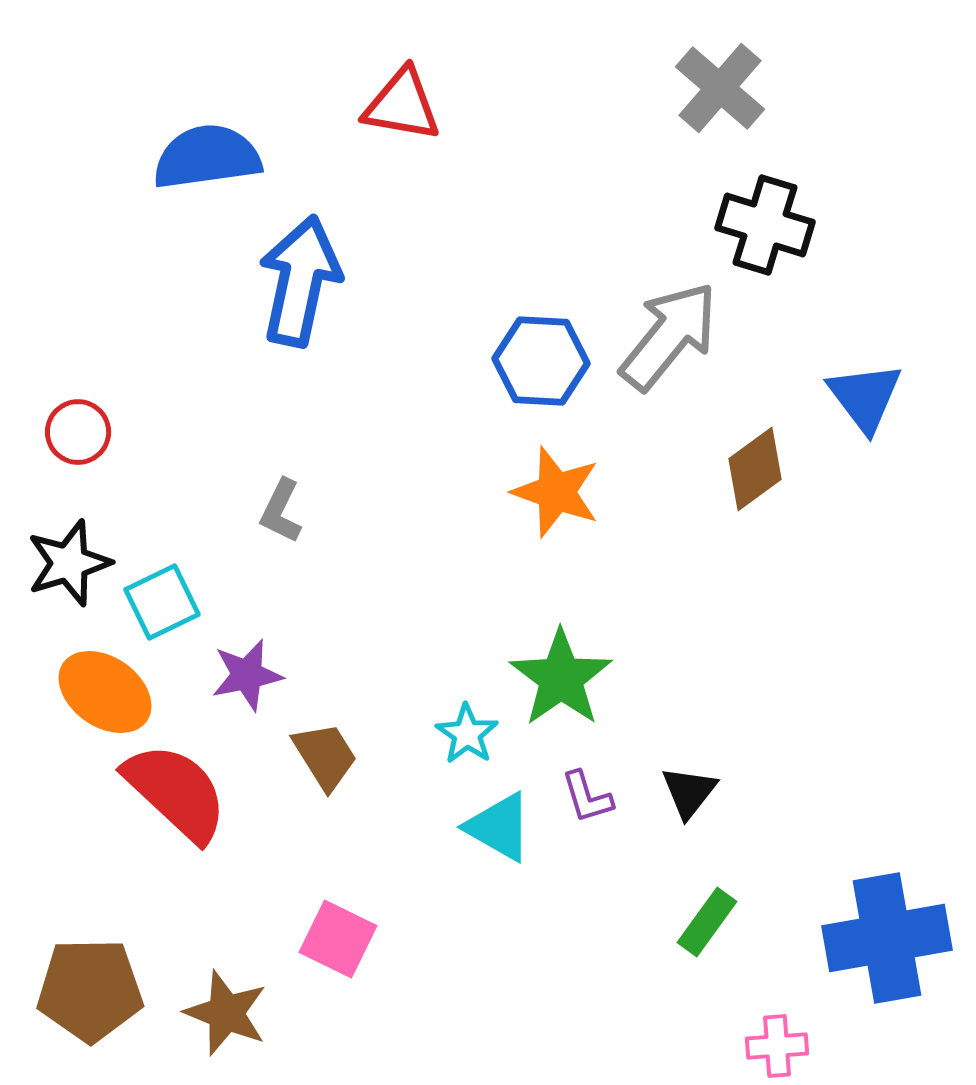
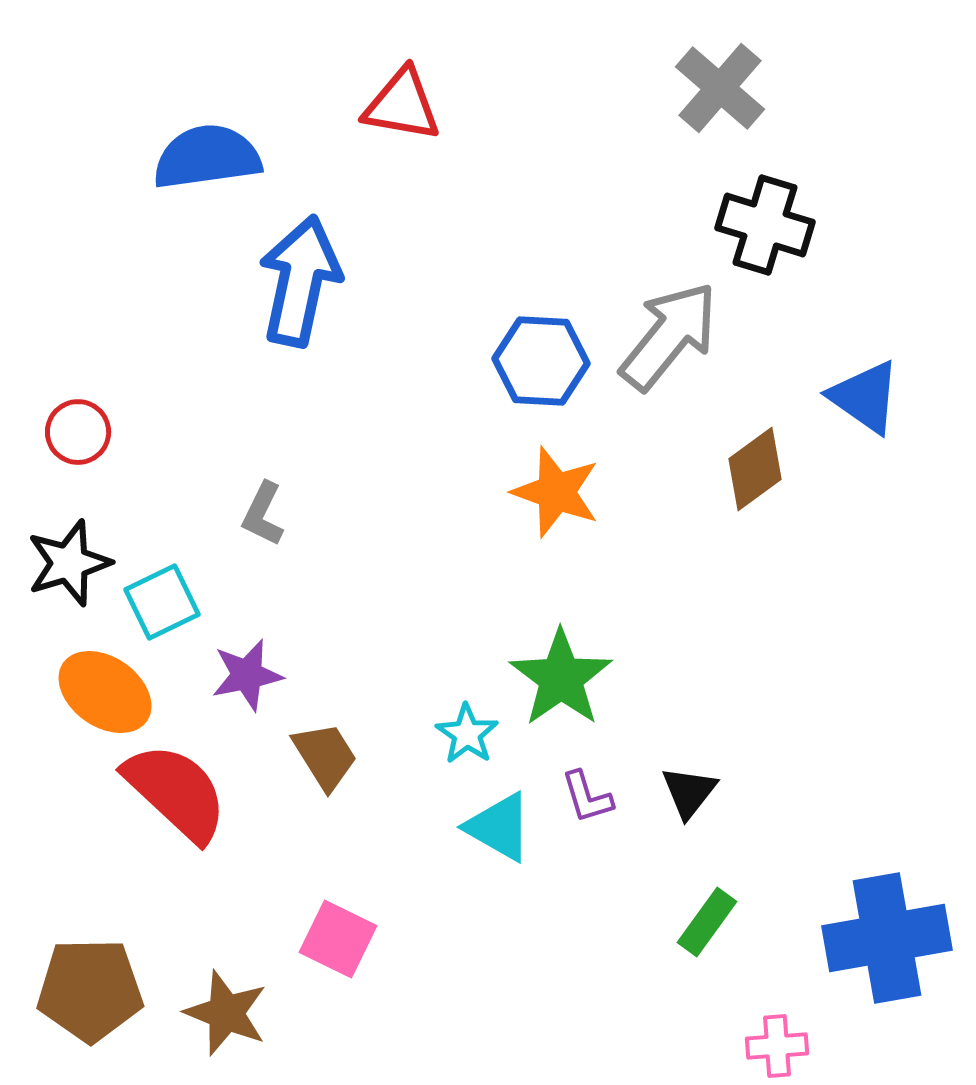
blue triangle: rotated 18 degrees counterclockwise
gray L-shape: moved 18 px left, 3 px down
